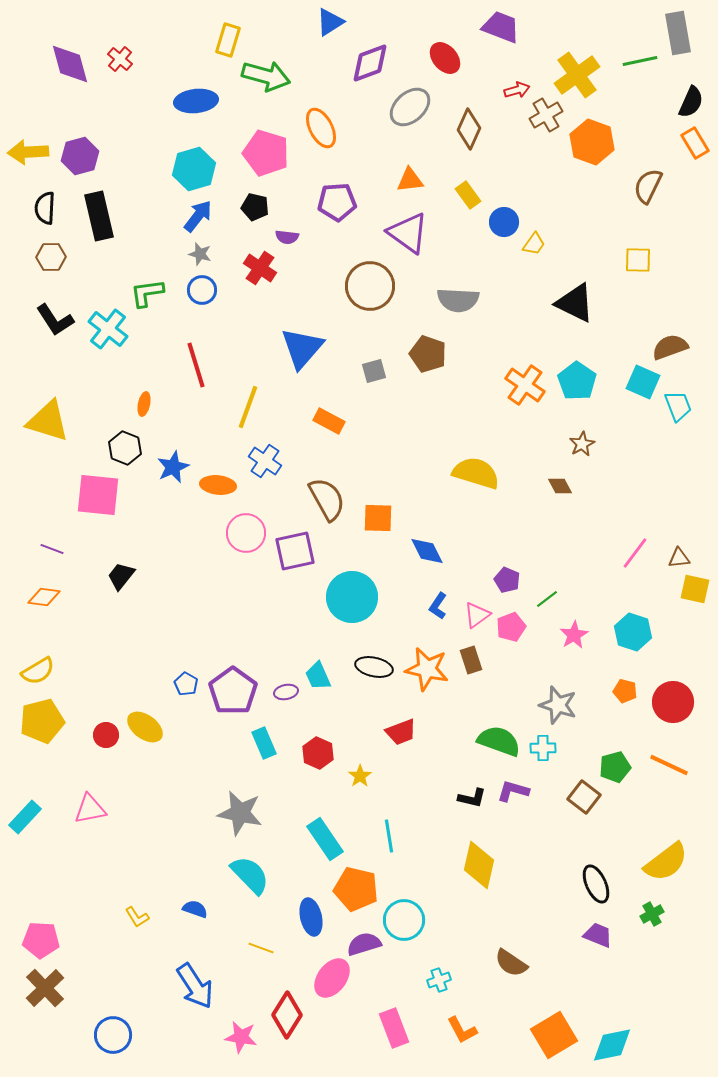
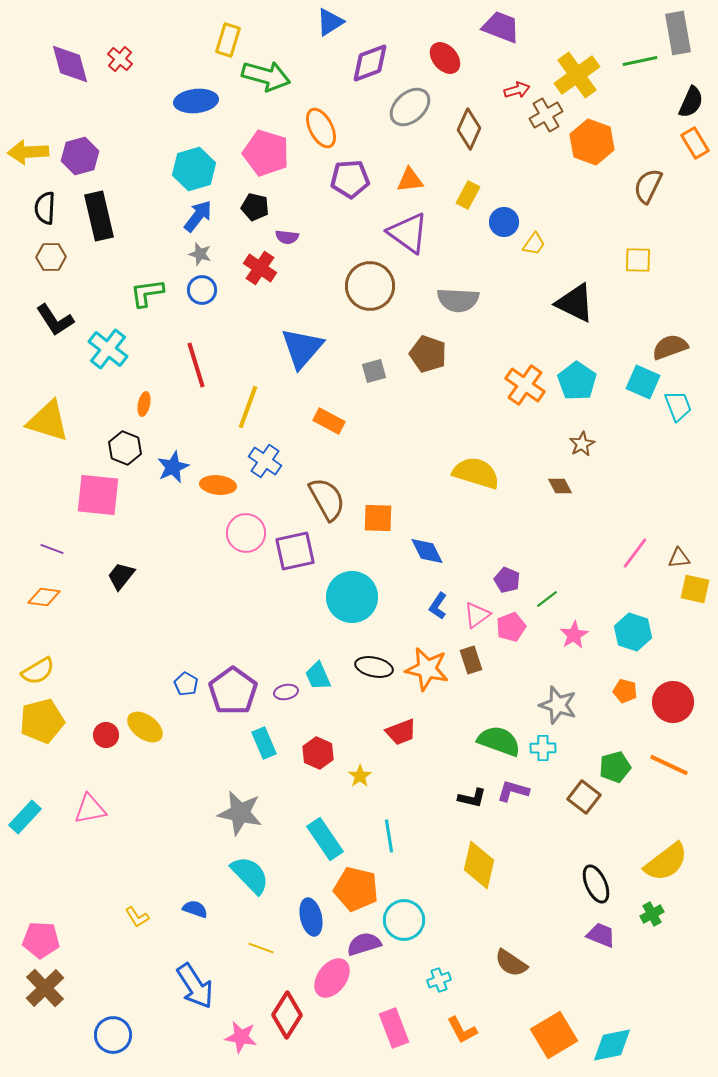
yellow rectangle at (468, 195): rotated 64 degrees clockwise
purple pentagon at (337, 202): moved 13 px right, 23 px up
cyan cross at (108, 329): moved 20 px down
purple trapezoid at (598, 935): moved 3 px right
